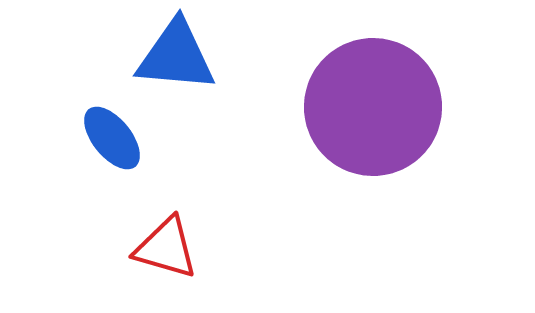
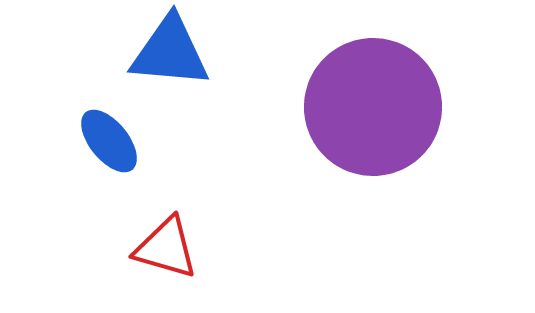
blue triangle: moved 6 px left, 4 px up
blue ellipse: moved 3 px left, 3 px down
